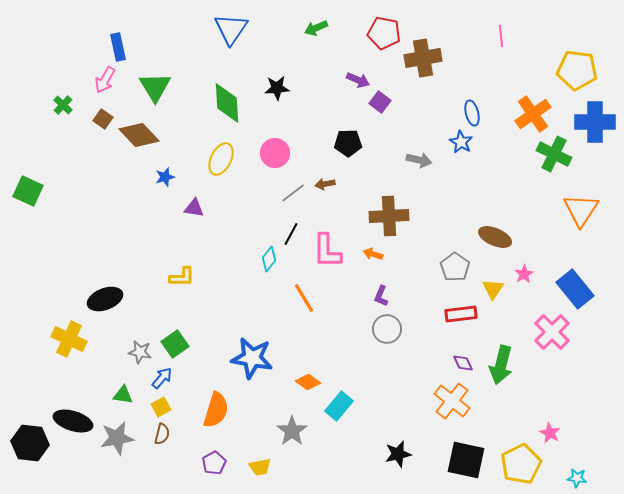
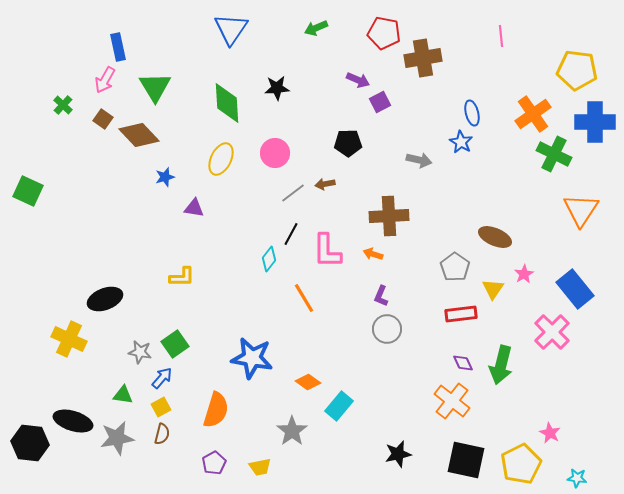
purple square at (380, 102): rotated 25 degrees clockwise
